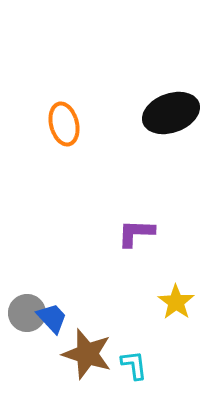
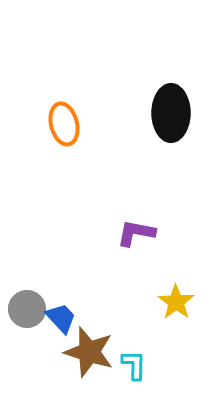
black ellipse: rotated 70 degrees counterclockwise
purple L-shape: rotated 9 degrees clockwise
gray circle: moved 4 px up
blue trapezoid: moved 9 px right
brown star: moved 2 px right, 2 px up
cyan L-shape: rotated 8 degrees clockwise
